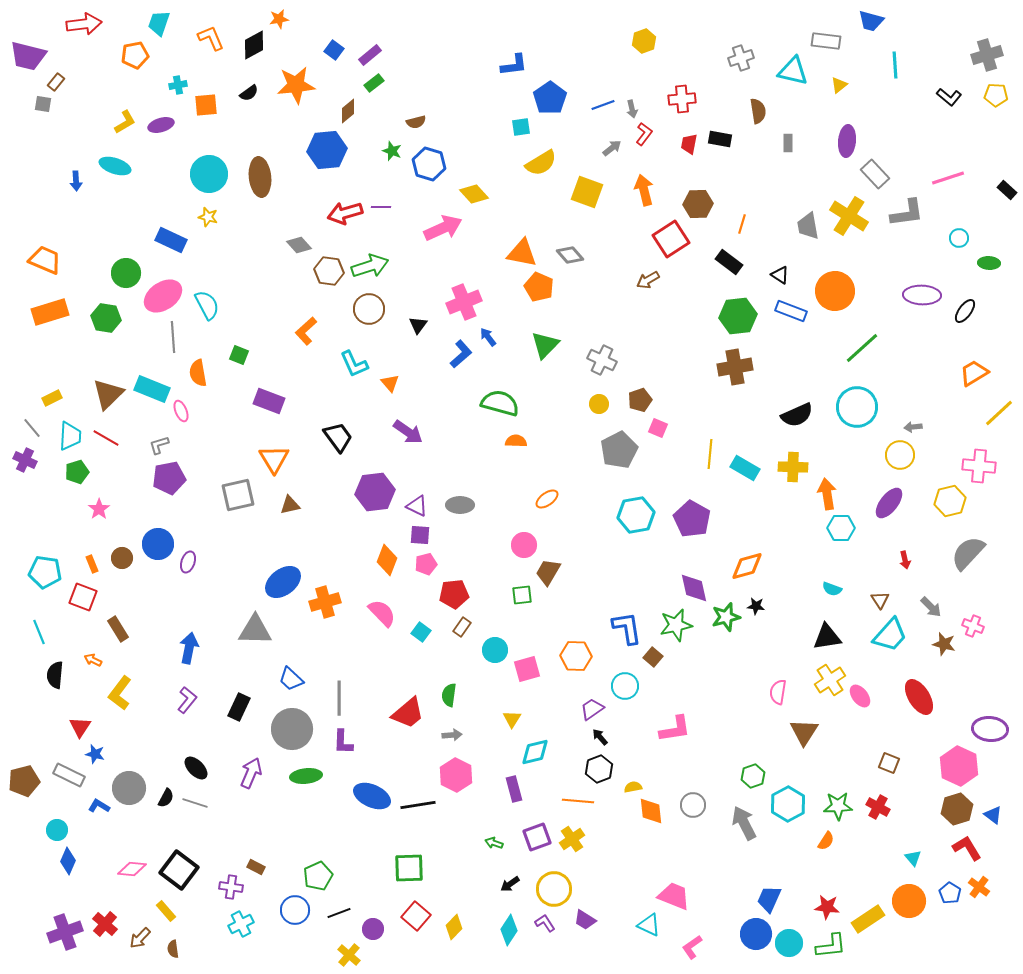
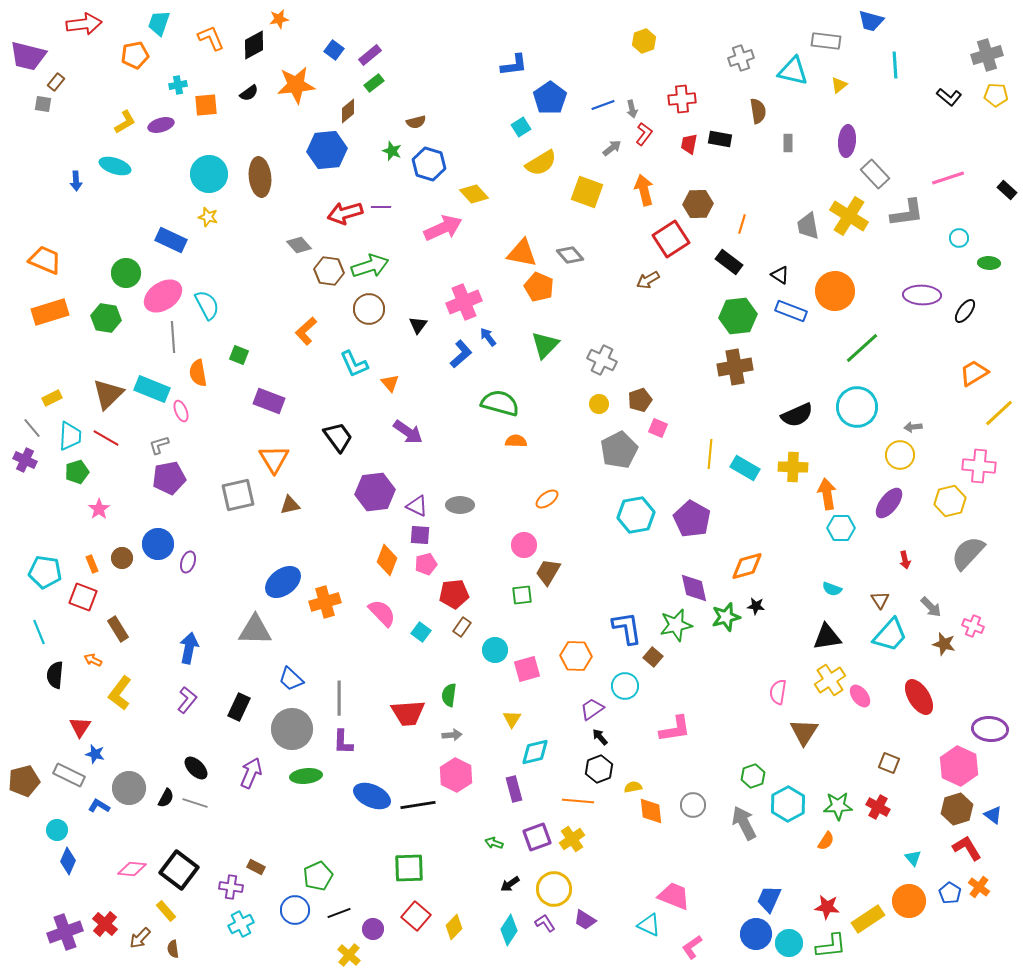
cyan square at (521, 127): rotated 24 degrees counterclockwise
red trapezoid at (408, 713): rotated 36 degrees clockwise
